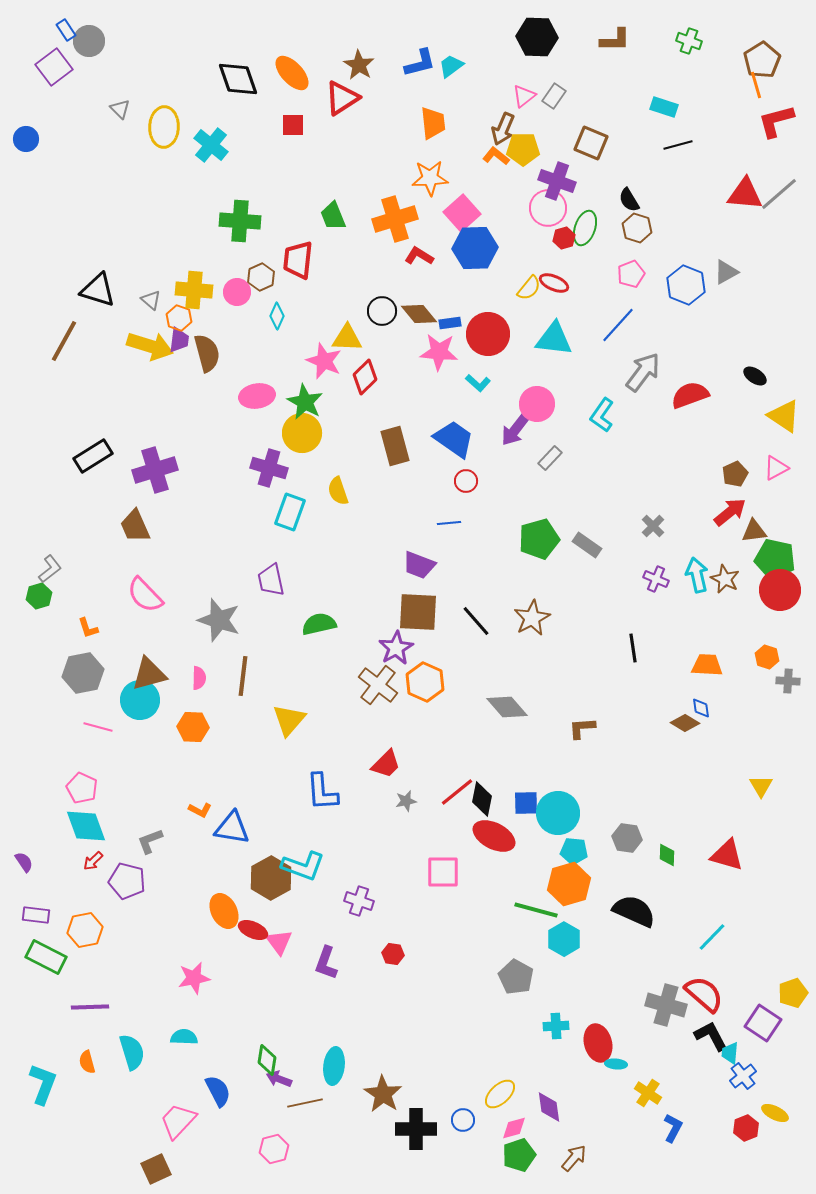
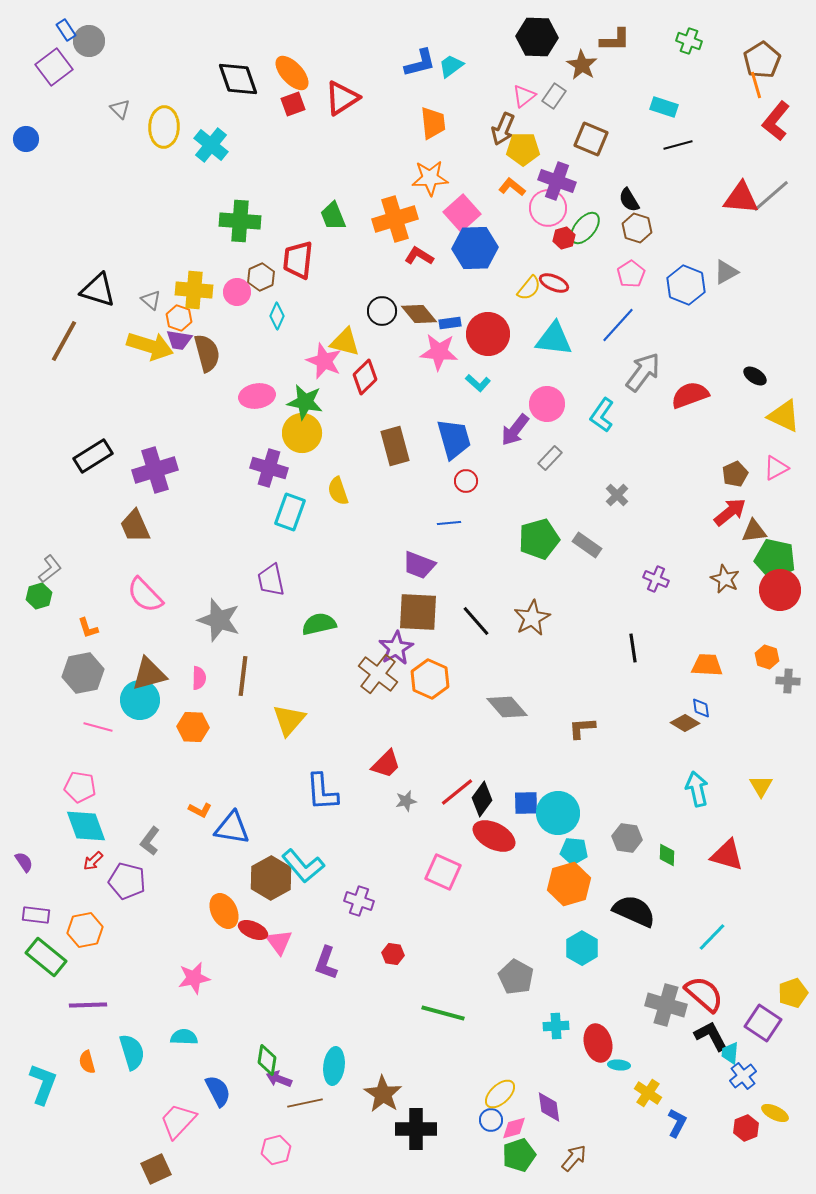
brown star at (359, 65): moved 223 px right
red L-shape at (776, 121): rotated 36 degrees counterclockwise
red square at (293, 125): moved 21 px up; rotated 20 degrees counterclockwise
brown square at (591, 143): moved 4 px up
orange L-shape at (496, 156): moved 16 px right, 31 px down
red triangle at (745, 194): moved 4 px left, 4 px down
gray line at (779, 194): moved 8 px left, 2 px down
green ellipse at (585, 228): rotated 20 degrees clockwise
pink pentagon at (631, 274): rotated 12 degrees counterclockwise
yellow triangle at (347, 338): moved 2 px left, 4 px down; rotated 12 degrees clockwise
purple trapezoid at (179, 340): rotated 92 degrees clockwise
green star at (305, 402): rotated 18 degrees counterclockwise
pink circle at (537, 404): moved 10 px right
yellow triangle at (784, 416): rotated 9 degrees counterclockwise
blue trapezoid at (454, 439): rotated 39 degrees clockwise
gray cross at (653, 526): moved 36 px left, 31 px up
cyan arrow at (697, 575): moved 214 px down
orange hexagon at (425, 682): moved 5 px right, 3 px up
brown cross at (378, 685): moved 11 px up
pink pentagon at (82, 788): moved 2 px left, 1 px up; rotated 16 degrees counterclockwise
black diamond at (482, 799): rotated 24 degrees clockwise
gray L-shape at (150, 841): rotated 32 degrees counterclockwise
cyan L-shape at (303, 866): rotated 30 degrees clockwise
pink square at (443, 872): rotated 24 degrees clockwise
green line at (536, 910): moved 93 px left, 103 px down
cyan hexagon at (564, 939): moved 18 px right, 9 px down
green rectangle at (46, 957): rotated 12 degrees clockwise
purple line at (90, 1007): moved 2 px left, 2 px up
cyan ellipse at (616, 1064): moved 3 px right, 1 px down
blue circle at (463, 1120): moved 28 px right
blue L-shape at (673, 1128): moved 4 px right, 5 px up
pink hexagon at (274, 1149): moved 2 px right, 1 px down
